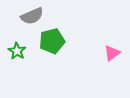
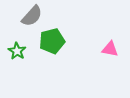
gray semicircle: rotated 25 degrees counterclockwise
pink triangle: moved 2 px left, 4 px up; rotated 48 degrees clockwise
